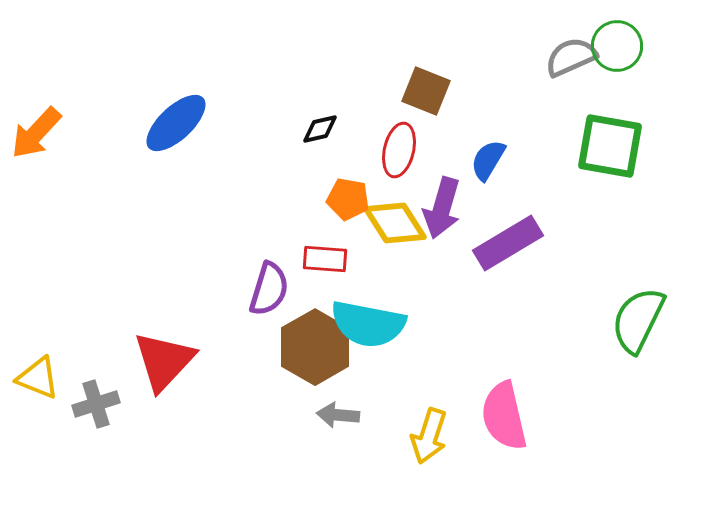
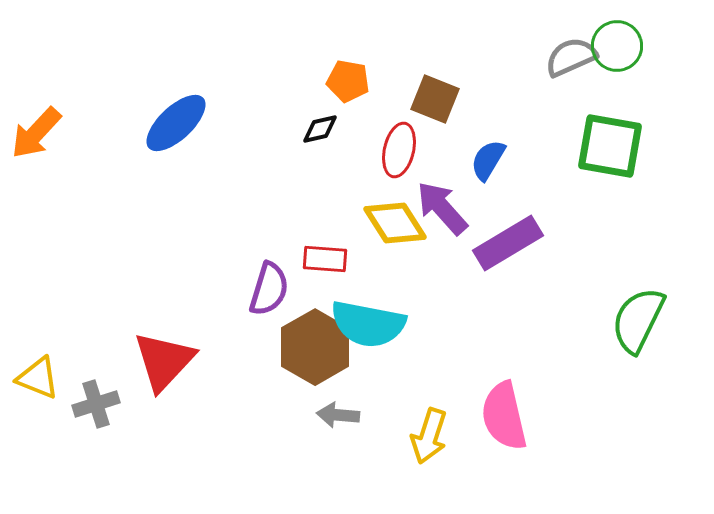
brown square: moved 9 px right, 8 px down
orange pentagon: moved 118 px up
purple arrow: rotated 122 degrees clockwise
